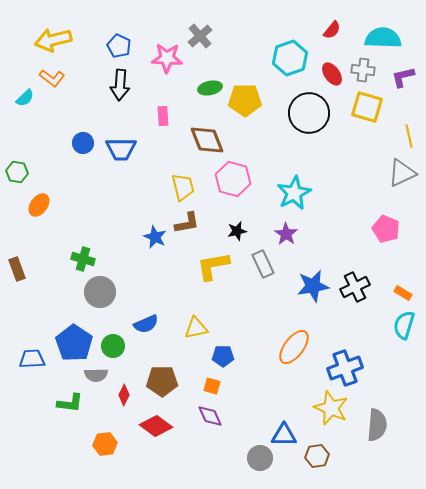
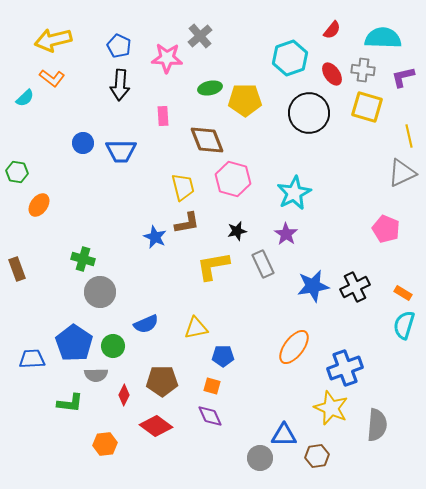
blue trapezoid at (121, 149): moved 2 px down
